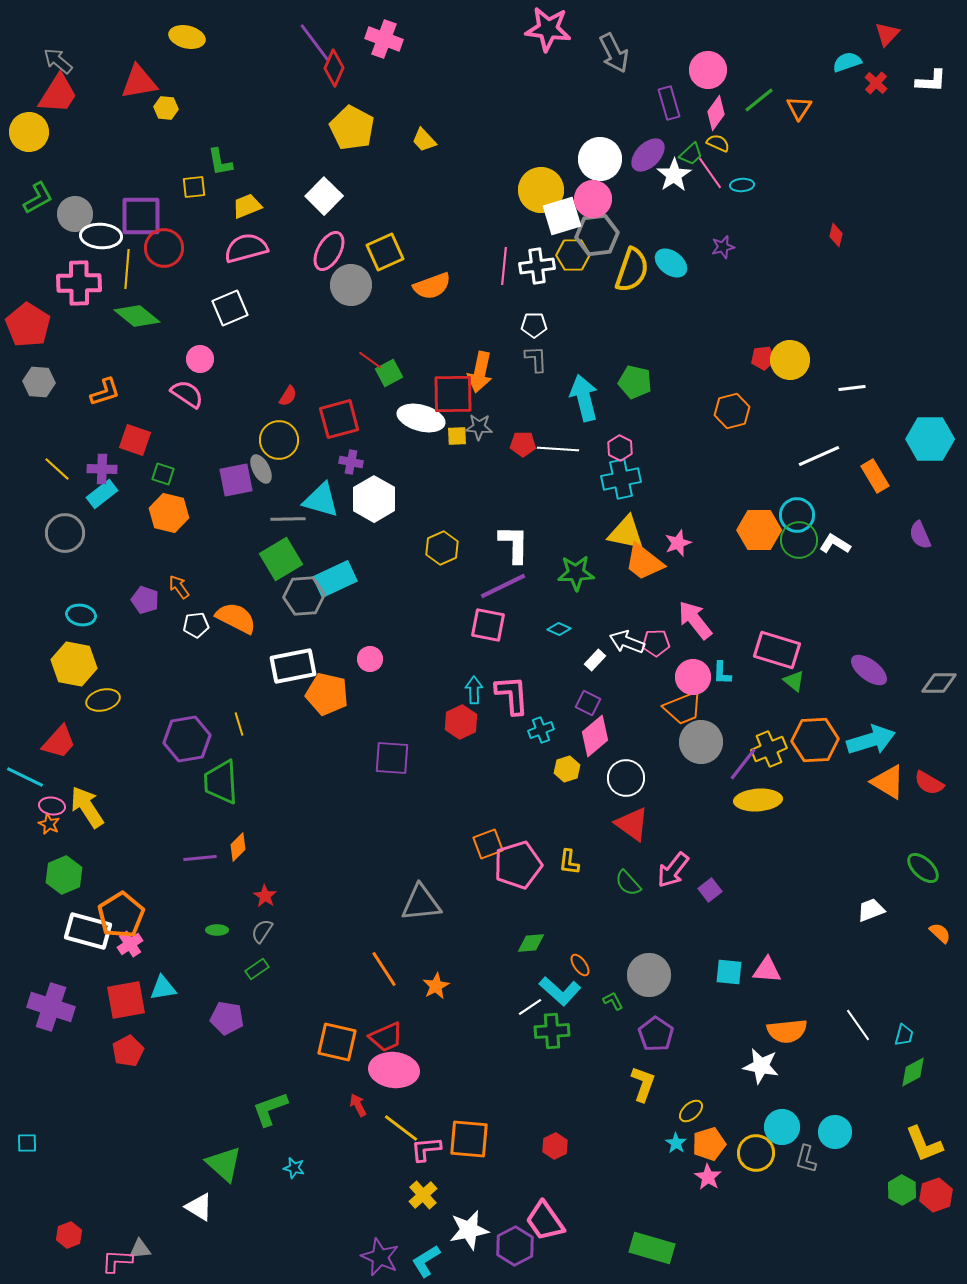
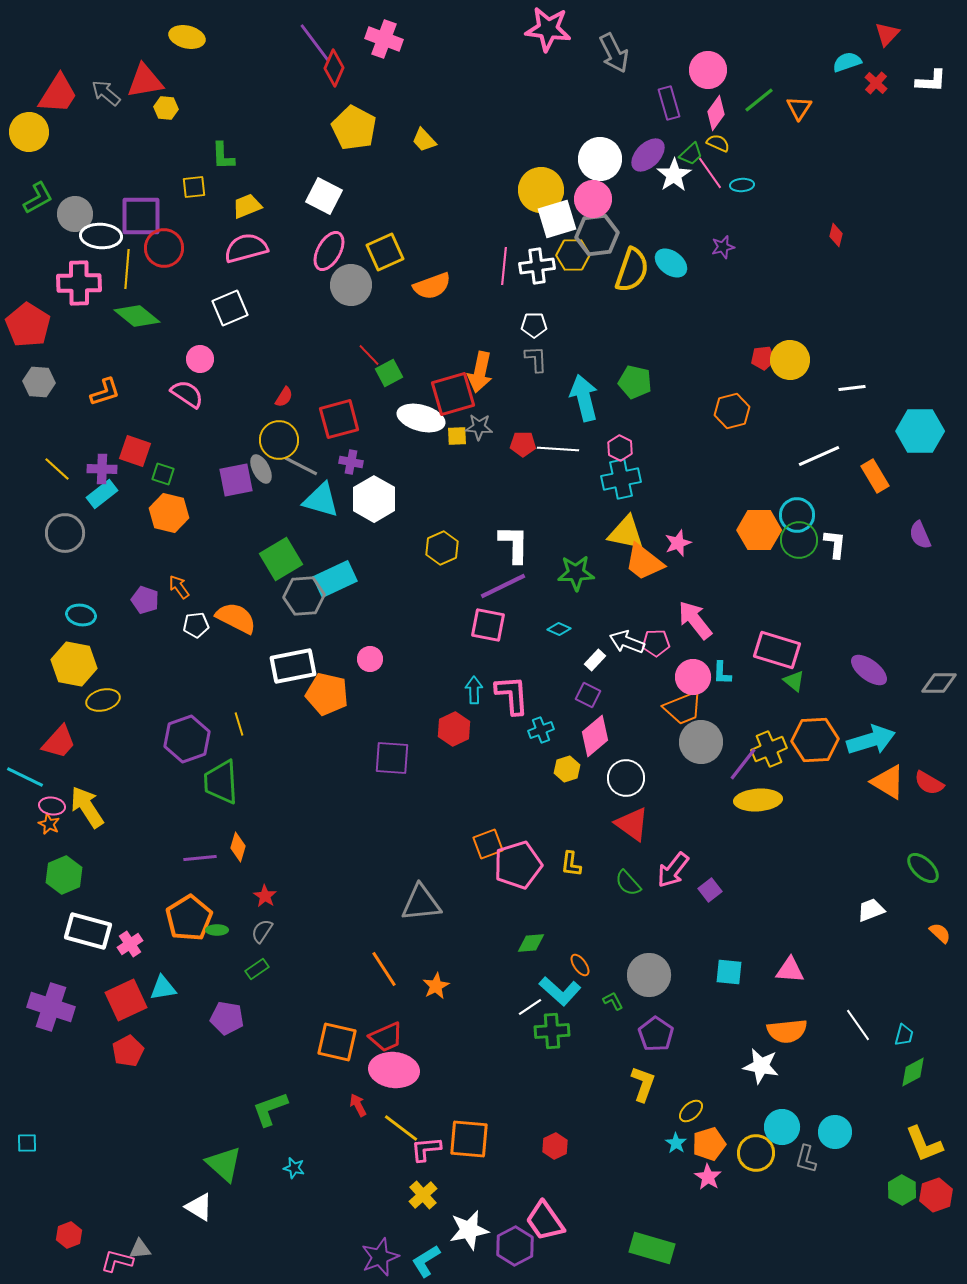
gray arrow at (58, 61): moved 48 px right, 32 px down
red triangle at (139, 82): moved 6 px right, 1 px up
yellow pentagon at (352, 128): moved 2 px right
green L-shape at (220, 162): moved 3 px right, 6 px up; rotated 8 degrees clockwise
white square at (324, 196): rotated 18 degrees counterclockwise
white square at (562, 216): moved 5 px left, 3 px down
red line at (370, 360): moved 1 px left, 5 px up; rotated 10 degrees clockwise
red square at (453, 394): rotated 15 degrees counterclockwise
red semicircle at (288, 396): moved 4 px left, 1 px down
cyan hexagon at (930, 439): moved 10 px left, 8 px up
red square at (135, 440): moved 11 px down
gray line at (288, 519): moved 13 px right, 53 px up; rotated 28 degrees clockwise
white L-shape at (835, 544): rotated 64 degrees clockwise
purple square at (588, 703): moved 8 px up
red hexagon at (461, 722): moved 7 px left, 7 px down
purple hexagon at (187, 739): rotated 9 degrees counterclockwise
orange diamond at (238, 847): rotated 28 degrees counterclockwise
yellow L-shape at (569, 862): moved 2 px right, 2 px down
orange pentagon at (121, 915): moved 68 px right, 3 px down
pink triangle at (767, 970): moved 23 px right
red square at (126, 1000): rotated 15 degrees counterclockwise
purple star at (380, 1257): rotated 27 degrees clockwise
pink L-shape at (117, 1261): rotated 12 degrees clockwise
